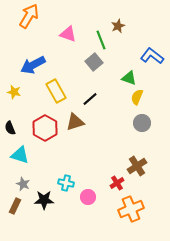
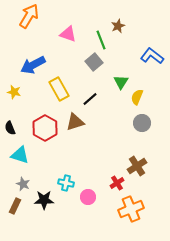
green triangle: moved 8 px left, 4 px down; rotated 42 degrees clockwise
yellow rectangle: moved 3 px right, 2 px up
